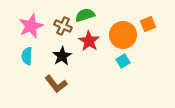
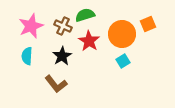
orange circle: moved 1 px left, 1 px up
